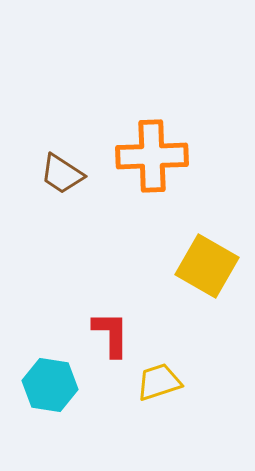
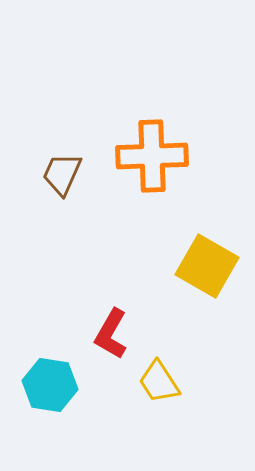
brown trapezoid: rotated 81 degrees clockwise
red L-shape: rotated 150 degrees counterclockwise
yellow trapezoid: rotated 105 degrees counterclockwise
